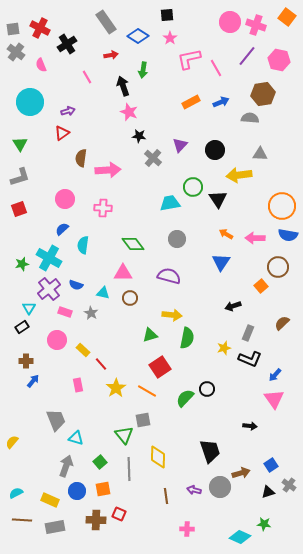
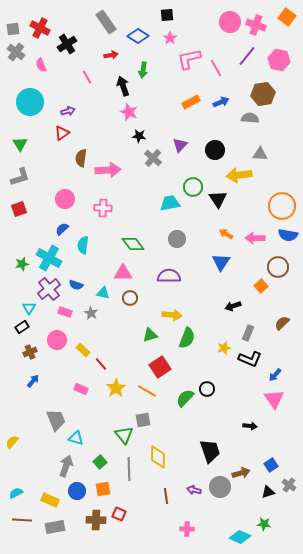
purple semicircle at (169, 276): rotated 15 degrees counterclockwise
green semicircle at (187, 338): rotated 10 degrees clockwise
brown cross at (26, 361): moved 4 px right, 9 px up; rotated 24 degrees counterclockwise
pink rectangle at (78, 385): moved 3 px right, 4 px down; rotated 56 degrees counterclockwise
